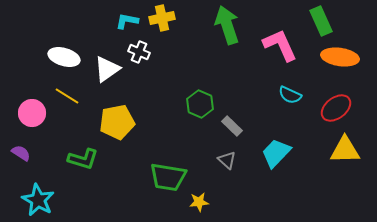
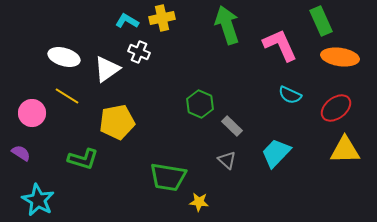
cyan L-shape: rotated 20 degrees clockwise
yellow star: rotated 12 degrees clockwise
